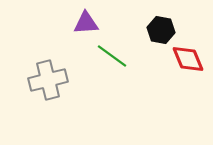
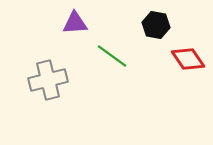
purple triangle: moved 11 px left
black hexagon: moved 5 px left, 5 px up
red diamond: rotated 12 degrees counterclockwise
